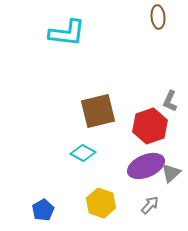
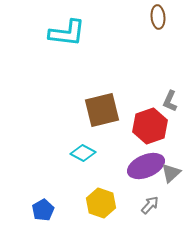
brown square: moved 4 px right, 1 px up
